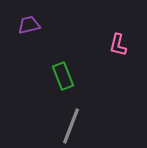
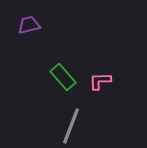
pink L-shape: moved 18 px left, 36 px down; rotated 75 degrees clockwise
green rectangle: moved 1 px down; rotated 20 degrees counterclockwise
